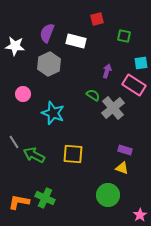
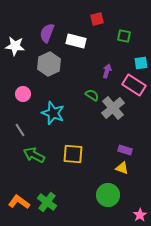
green semicircle: moved 1 px left
gray line: moved 6 px right, 12 px up
green cross: moved 2 px right, 4 px down; rotated 12 degrees clockwise
orange L-shape: rotated 25 degrees clockwise
